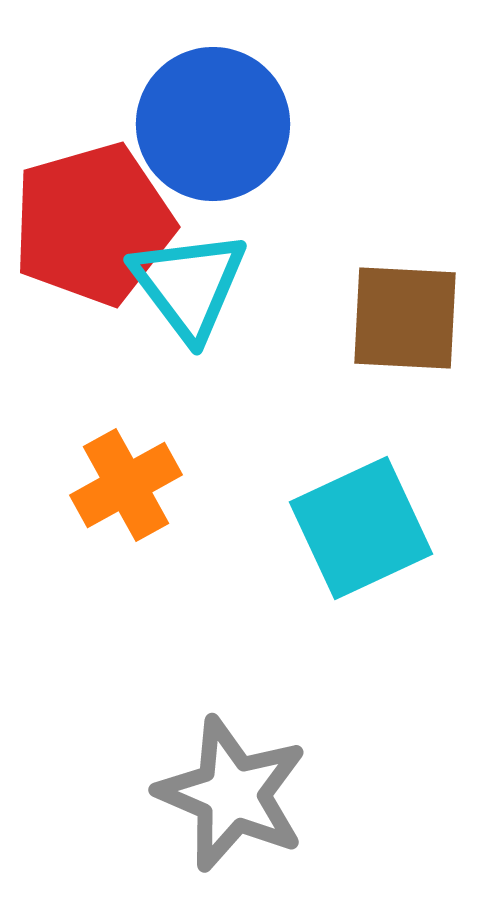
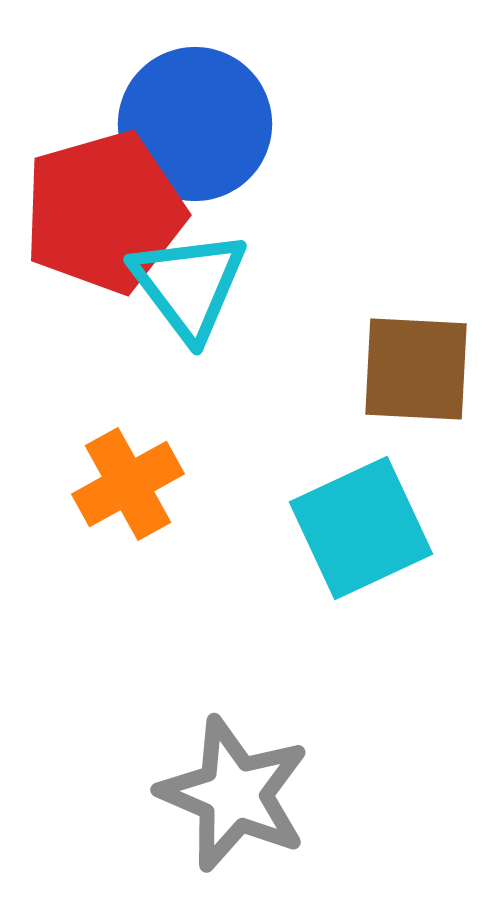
blue circle: moved 18 px left
red pentagon: moved 11 px right, 12 px up
brown square: moved 11 px right, 51 px down
orange cross: moved 2 px right, 1 px up
gray star: moved 2 px right
